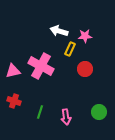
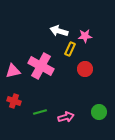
green line: rotated 56 degrees clockwise
pink arrow: rotated 98 degrees counterclockwise
